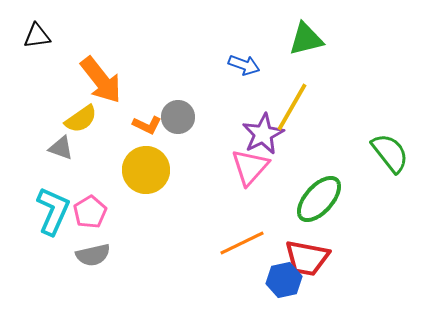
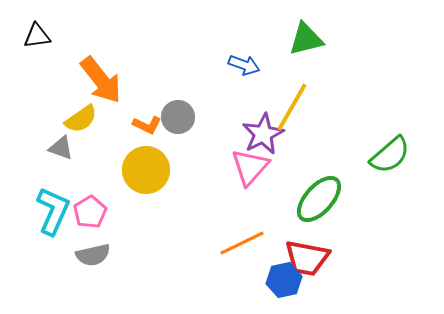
green semicircle: moved 2 px down; rotated 87 degrees clockwise
